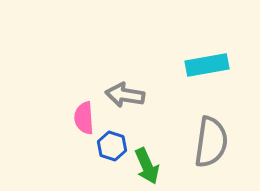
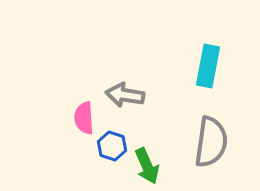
cyan rectangle: moved 1 px right, 1 px down; rotated 69 degrees counterclockwise
